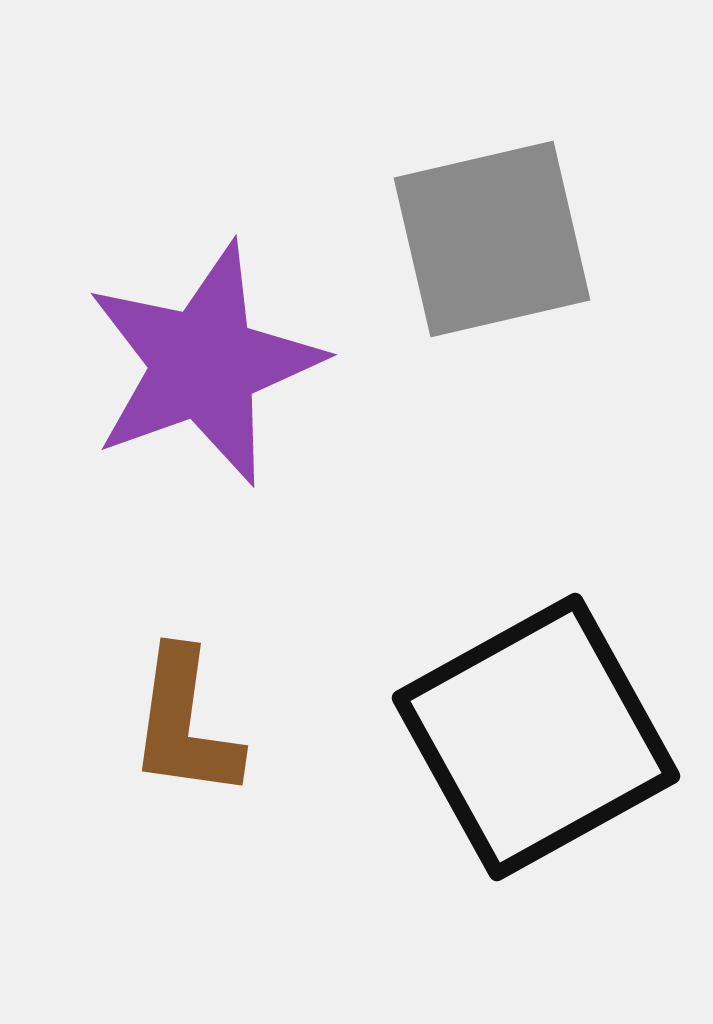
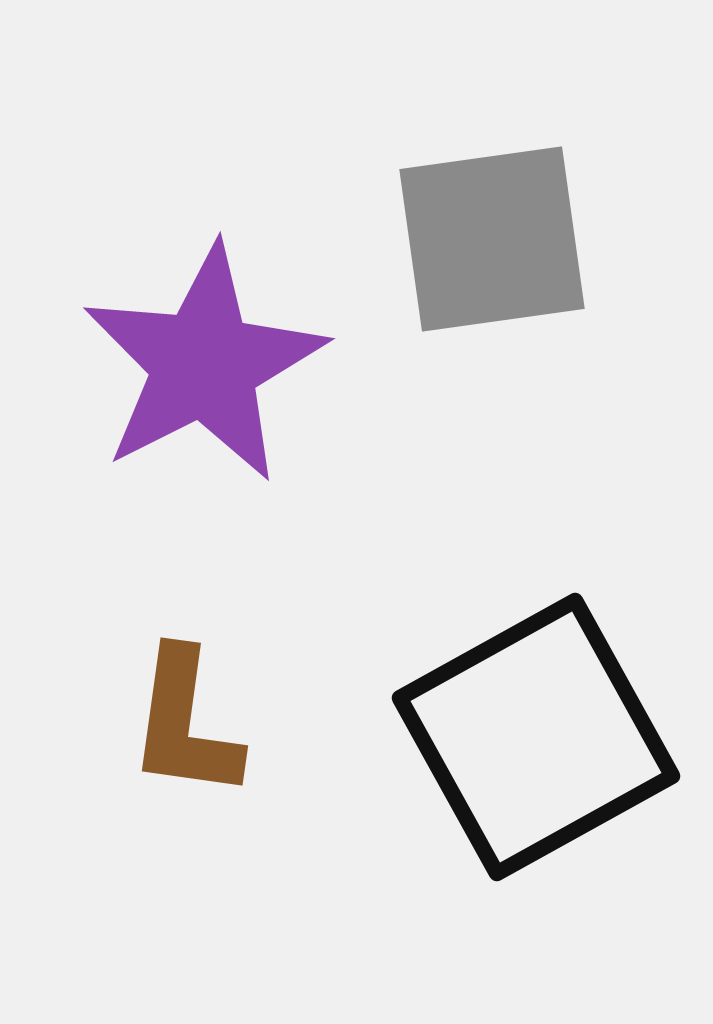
gray square: rotated 5 degrees clockwise
purple star: rotated 7 degrees counterclockwise
